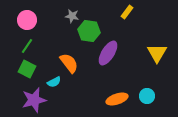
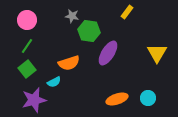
orange semicircle: rotated 110 degrees clockwise
green square: rotated 24 degrees clockwise
cyan circle: moved 1 px right, 2 px down
